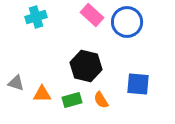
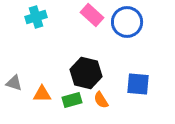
black hexagon: moved 7 px down
gray triangle: moved 2 px left
